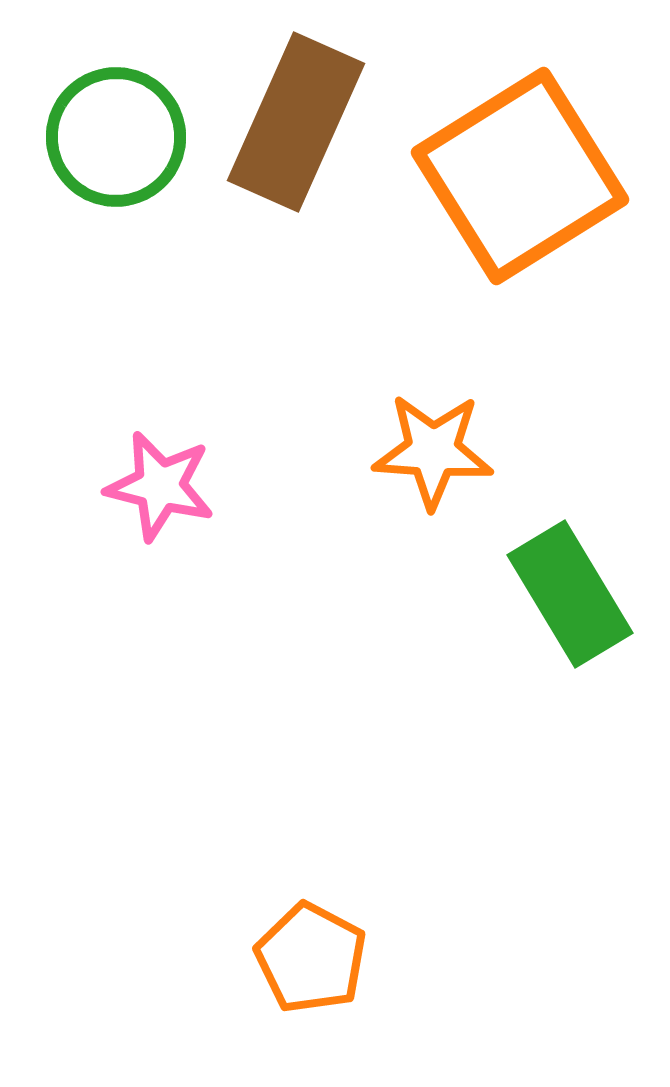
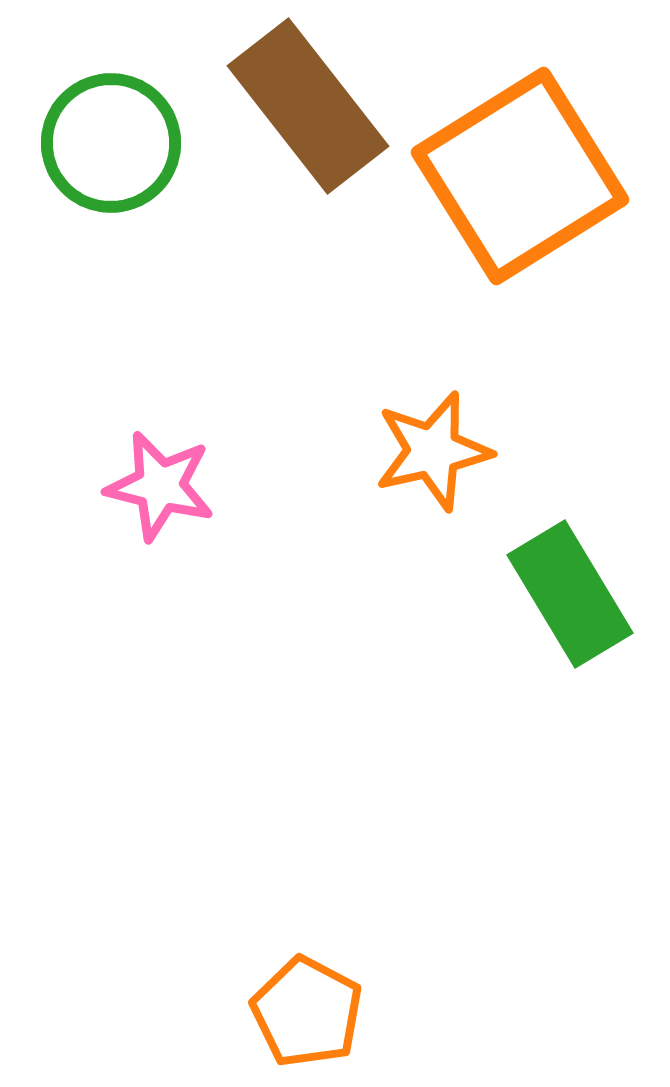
brown rectangle: moved 12 px right, 16 px up; rotated 62 degrees counterclockwise
green circle: moved 5 px left, 6 px down
orange star: rotated 17 degrees counterclockwise
orange pentagon: moved 4 px left, 54 px down
